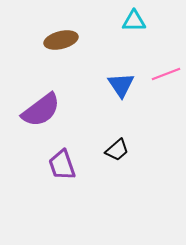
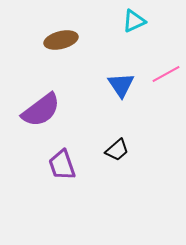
cyan triangle: rotated 25 degrees counterclockwise
pink line: rotated 8 degrees counterclockwise
